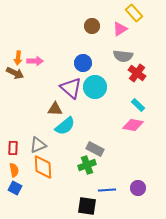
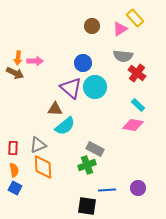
yellow rectangle: moved 1 px right, 5 px down
